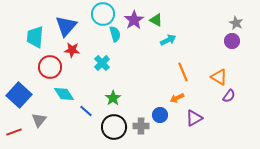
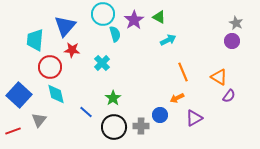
green triangle: moved 3 px right, 3 px up
blue triangle: moved 1 px left
cyan trapezoid: moved 3 px down
cyan diamond: moved 8 px left; rotated 20 degrees clockwise
blue line: moved 1 px down
red line: moved 1 px left, 1 px up
